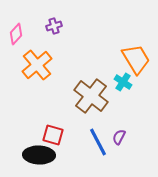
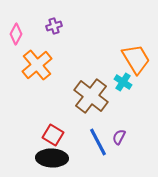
pink diamond: rotated 15 degrees counterclockwise
red square: rotated 15 degrees clockwise
black ellipse: moved 13 px right, 3 px down
